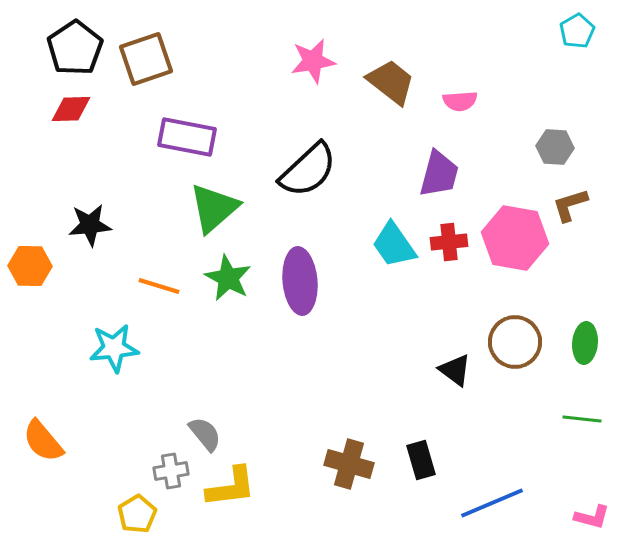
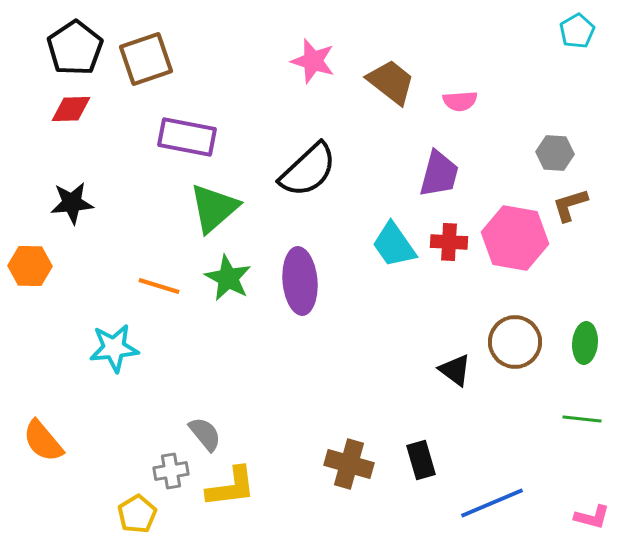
pink star: rotated 27 degrees clockwise
gray hexagon: moved 6 px down
black star: moved 18 px left, 22 px up
red cross: rotated 9 degrees clockwise
